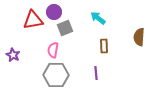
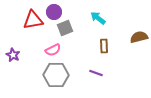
brown semicircle: rotated 72 degrees clockwise
pink semicircle: rotated 126 degrees counterclockwise
purple line: rotated 64 degrees counterclockwise
